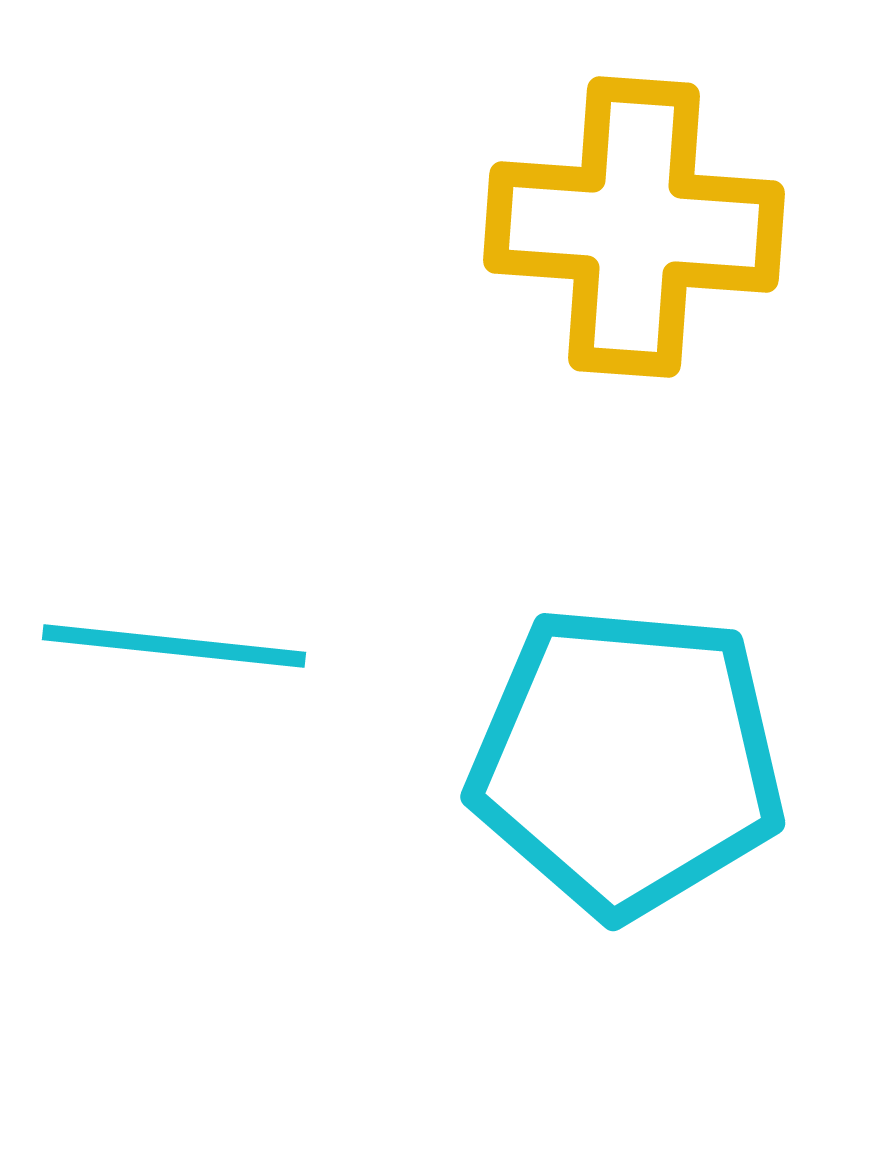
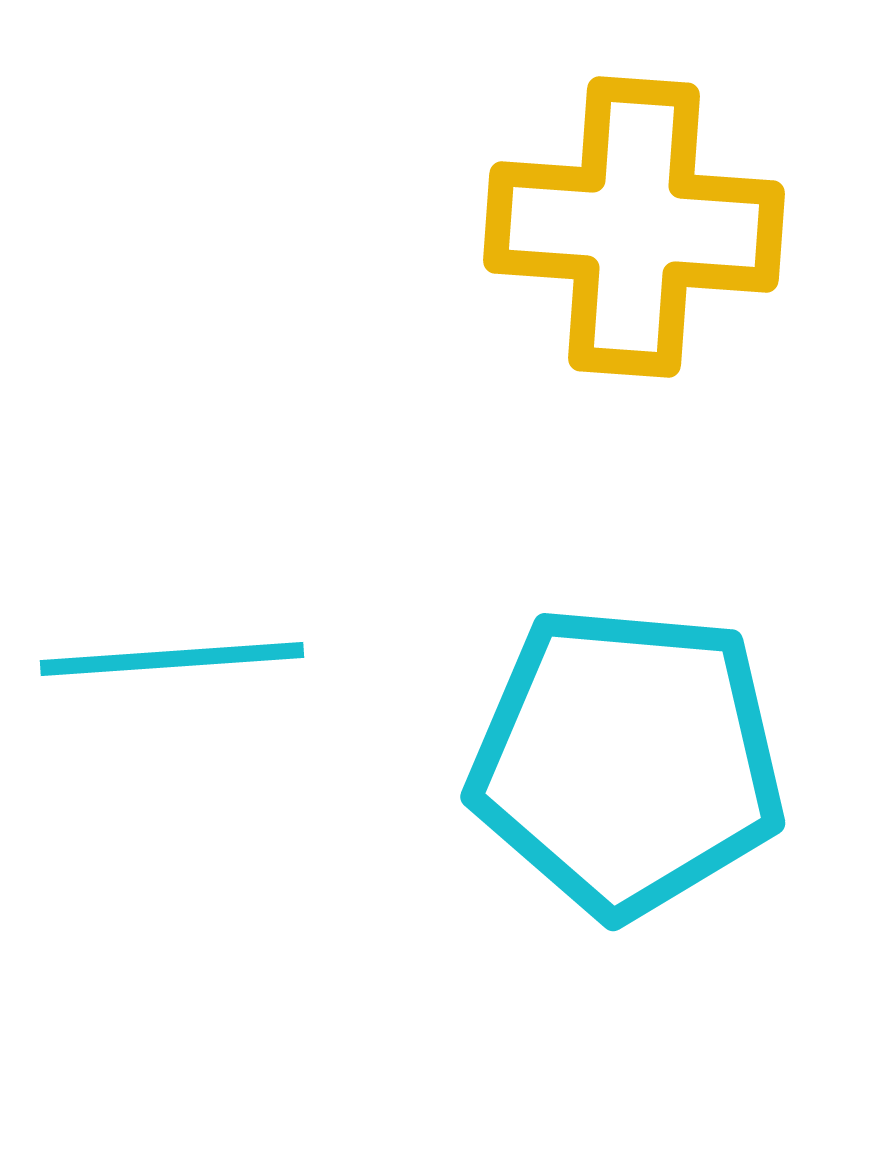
cyan line: moved 2 px left, 13 px down; rotated 10 degrees counterclockwise
